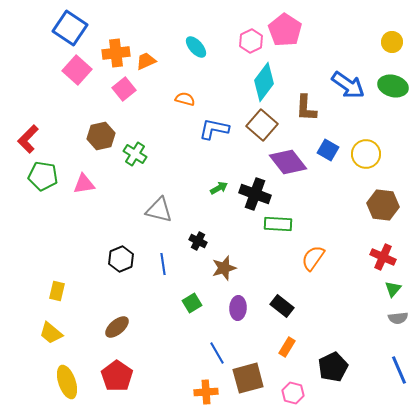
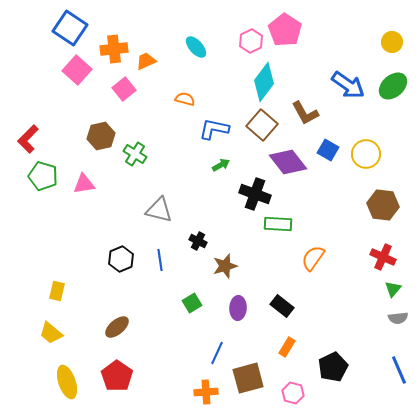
orange cross at (116, 53): moved 2 px left, 4 px up
green ellipse at (393, 86): rotated 56 degrees counterclockwise
brown L-shape at (306, 108): moved 1 px left, 5 px down; rotated 32 degrees counterclockwise
green pentagon at (43, 176): rotated 8 degrees clockwise
green arrow at (219, 188): moved 2 px right, 23 px up
blue line at (163, 264): moved 3 px left, 4 px up
brown star at (224, 268): moved 1 px right, 2 px up
blue line at (217, 353): rotated 55 degrees clockwise
